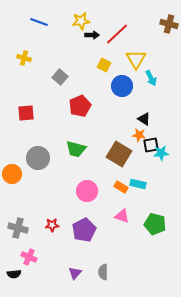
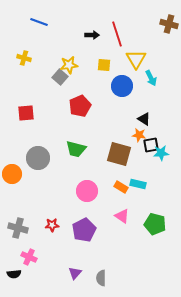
yellow star: moved 12 px left, 44 px down
red line: rotated 65 degrees counterclockwise
yellow square: rotated 24 degrees counterclockwise
brown square: rotated 15 degrees counterclockwise
pink triangle: rotated 14 degrees clockwise
gray semicircle: moved 2 px left, 6 px down
